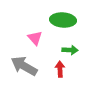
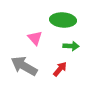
green arrow: moved 1 px right, 4 px up
red arrow: rotated 42 degrees clockwise
